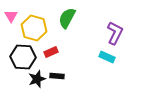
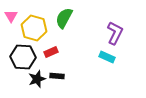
green semicircle: moved 3 px left
